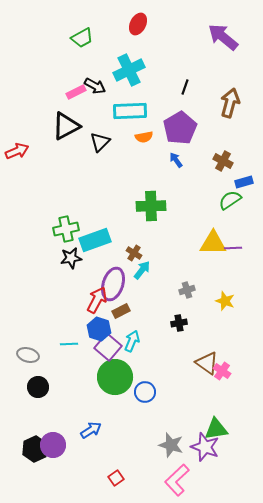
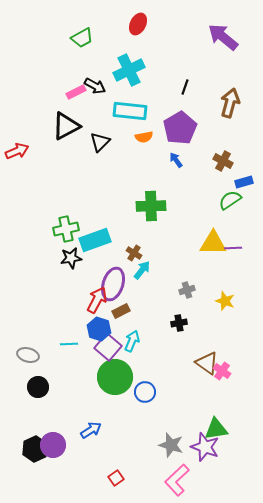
cyan rectangle at (130, 111): rotated 8 degrees clockwise
